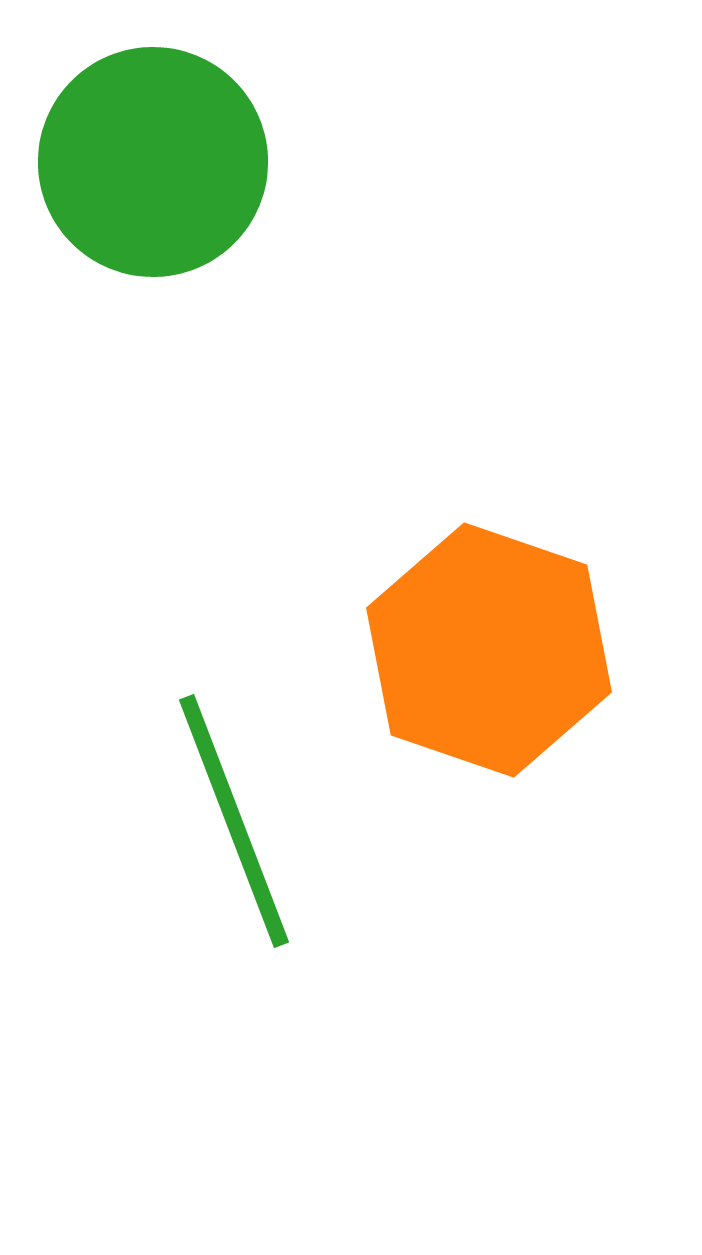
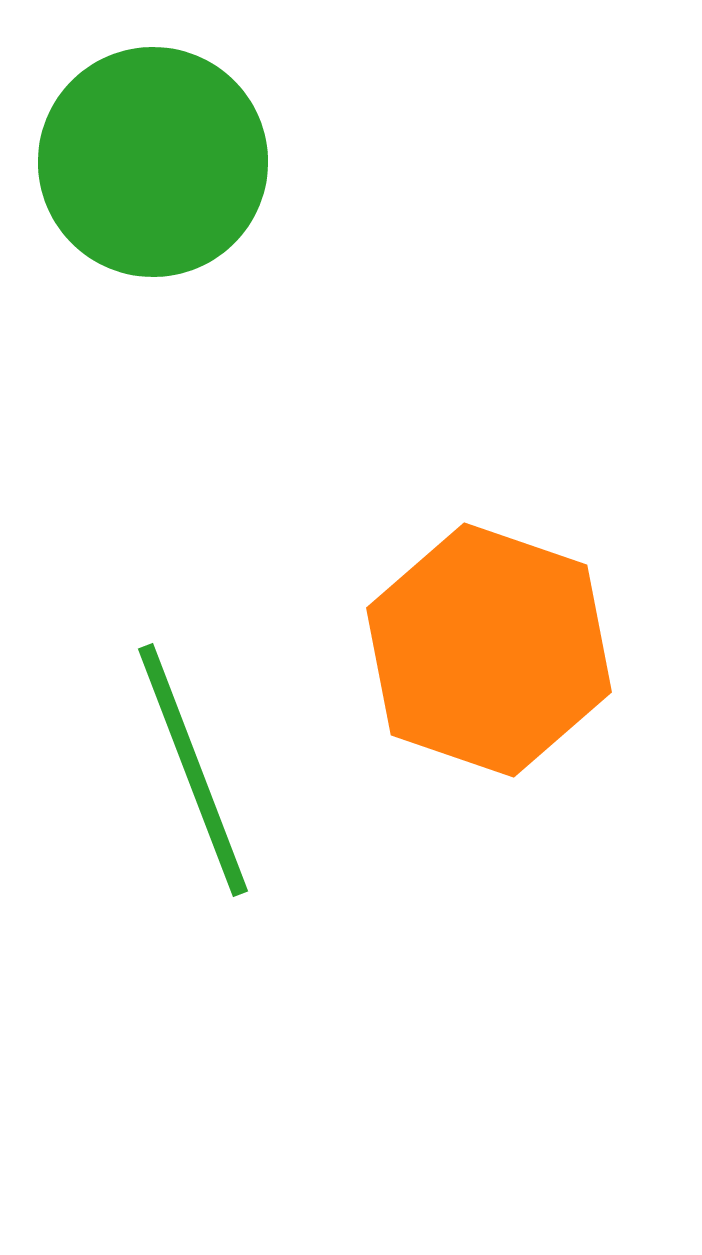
green line: moved 41 px left, 51 px up
